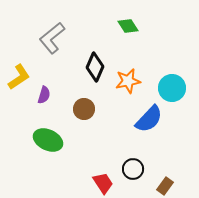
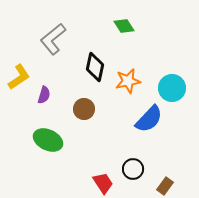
green diamond: moved 4 px left
gray L-shape: moved 1 px right, 1 px down
black diamond: rotated 12 degrees counterclockwise
